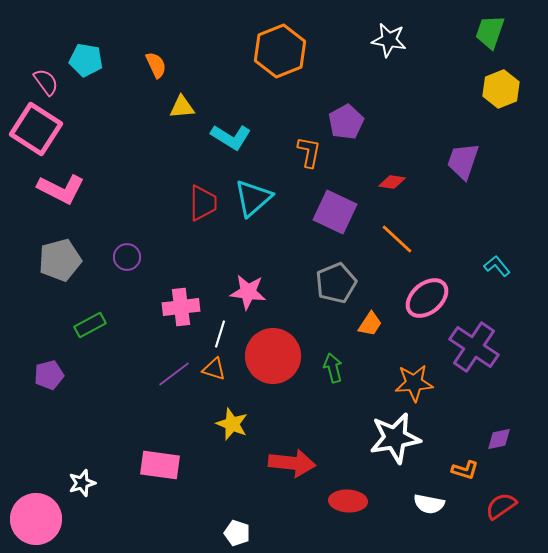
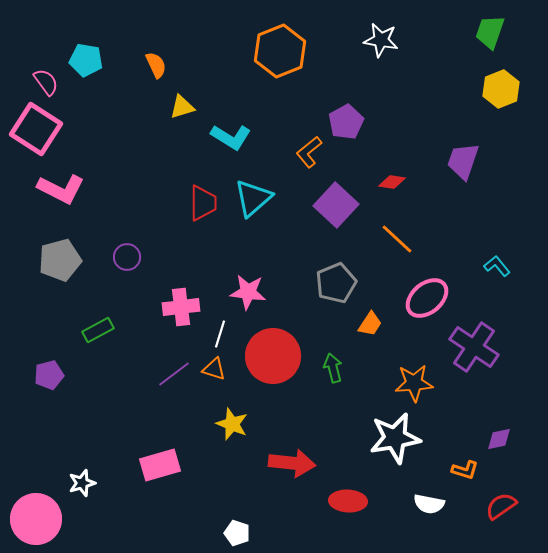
white star at (389, 40): moved 8 px left
yellow triangle at (182, 107): rotated 12 degrees counterclockwise
orange L-shape at (309, 152): rotated 140 degrees counterclockwise
purple square at (335, 212): moved 1 px right, 7 px up; rotated 18 degrees clockwise
green rectangle at (90, 325): moved 8 px right, 5 px down
pink rectangle at (160, 465): rotated 24 degrees counterclockwise
